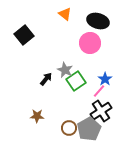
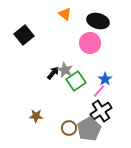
black arrow: moved 7 px right, 6 px up
brown star: moved 1 px left
